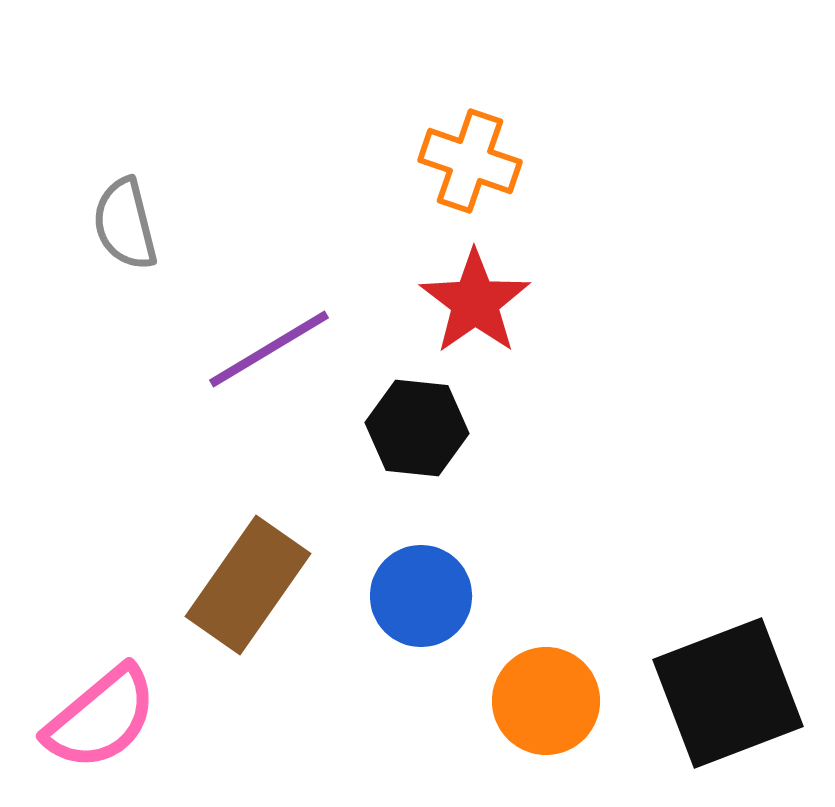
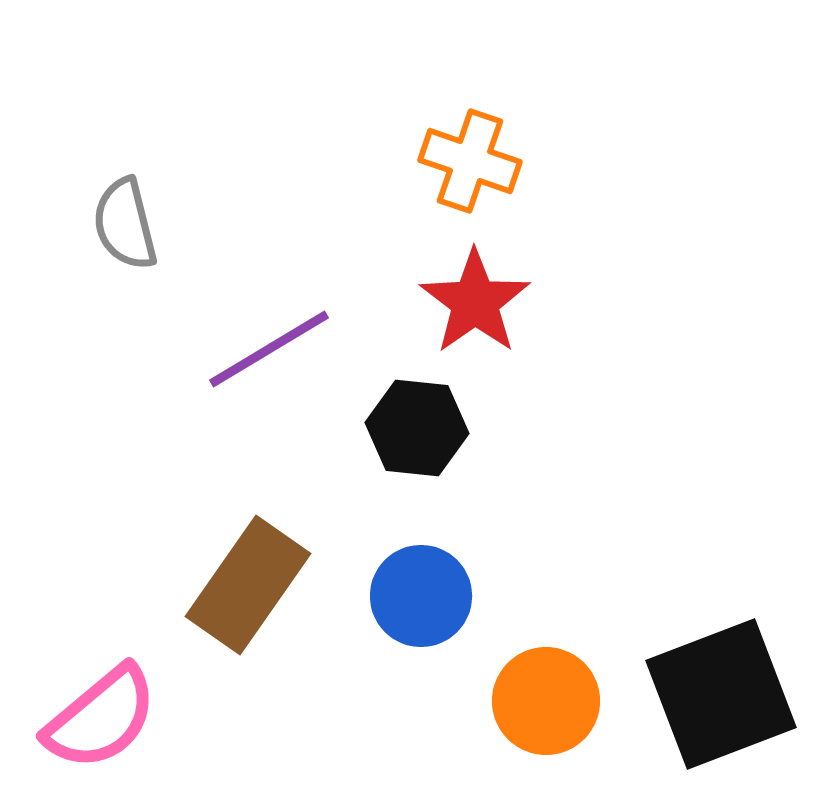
black square: moved 7 px left, 1 px down
